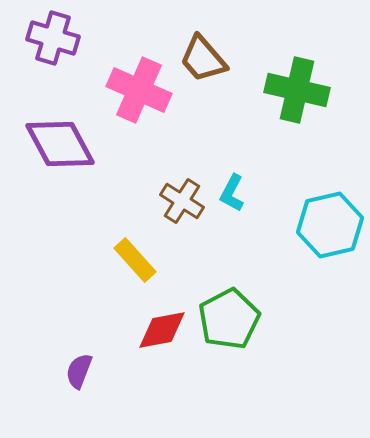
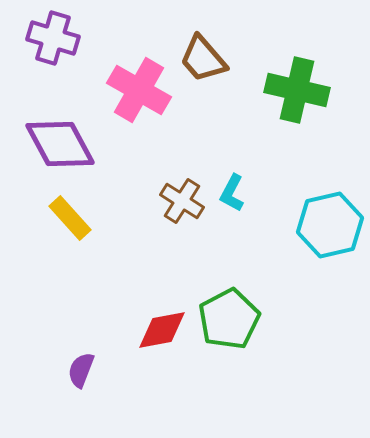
pink cross: rotated 6 degrees clockwise
yellow rectangle: moved 65 px left, 42 px up
purple semicircle: moved 2 px right, 1 px up
